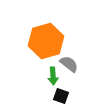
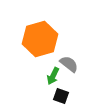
orange hexagon: moved 6 px left, 2 px up
green arrow: rotated 30 degrees clockwise
